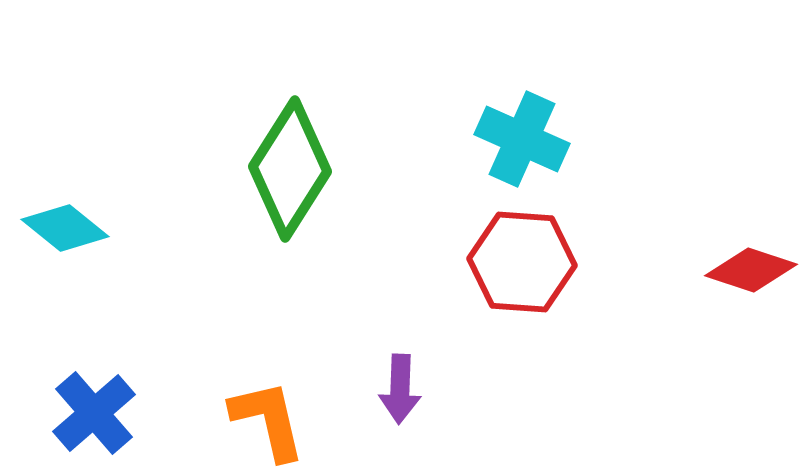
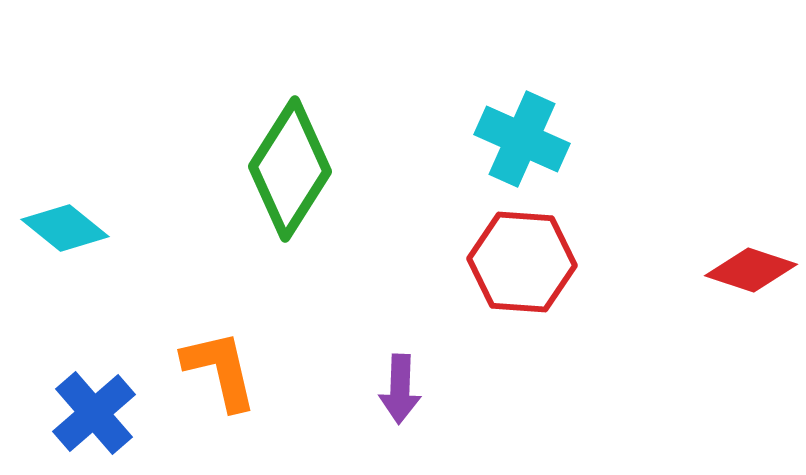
orange L-shape: moved 48 px left, 50 px up
